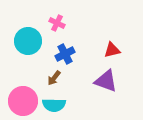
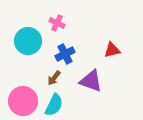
purple triangle: moved 15 px left
cyan semicircle: rotated 65 degrees counterclockwise
